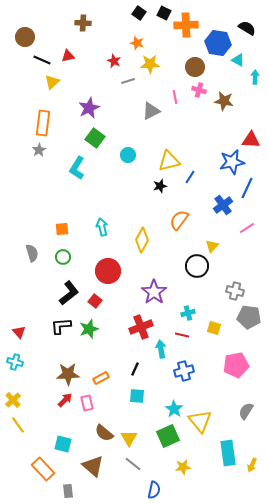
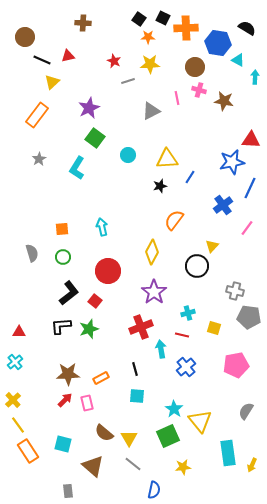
black square at (139, 13): moved 6 px down
black square at (164, 13): moved 1 px left, 5 px down
orange cross at (186, 25): moved 3 px down
orange star at (137, 43): moved 11 px right, 6 px up; rotated 16 degrees counterclockwise
pink line at (175, 97): moved 2 px right, 1 px down
orange rectangle at (43, 123): moved 6 px left, 8 px up; rotated 30 degrees clockwise
gray star at (39, 150): moved 9 px down
yellow triangle at (169, 161): moved 2 px left, 2 px up; rotated 10 degrees clockwise
blue line at (247, 188): moved 3 px right
orange semicircle at (179, 220): moved 5 px left
pink line at (247, 228): rotated 21 degrees counterclockwise
yellow diamond at (142, 240): moved 10 px right, 12 px down
red triangle at (19, 332): rotated 48 degrees counterclockwise
cyan cross at (15, 362): rotated 35 degrees clockwise
black line at (135, 369): rotated 40 degrees counterclockwise
blue cross at (184, 371): moved 2 px right, 4 px up; rotated 24 degrees counterclockwise
orange rectangle at (43, 469): moved 15 px left, 18 px up; rotated 10 degrees clockwise
